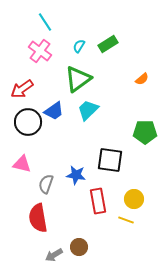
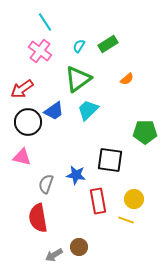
orange semicircle: moved 15 px left
pink triangle: moved 7 px up
